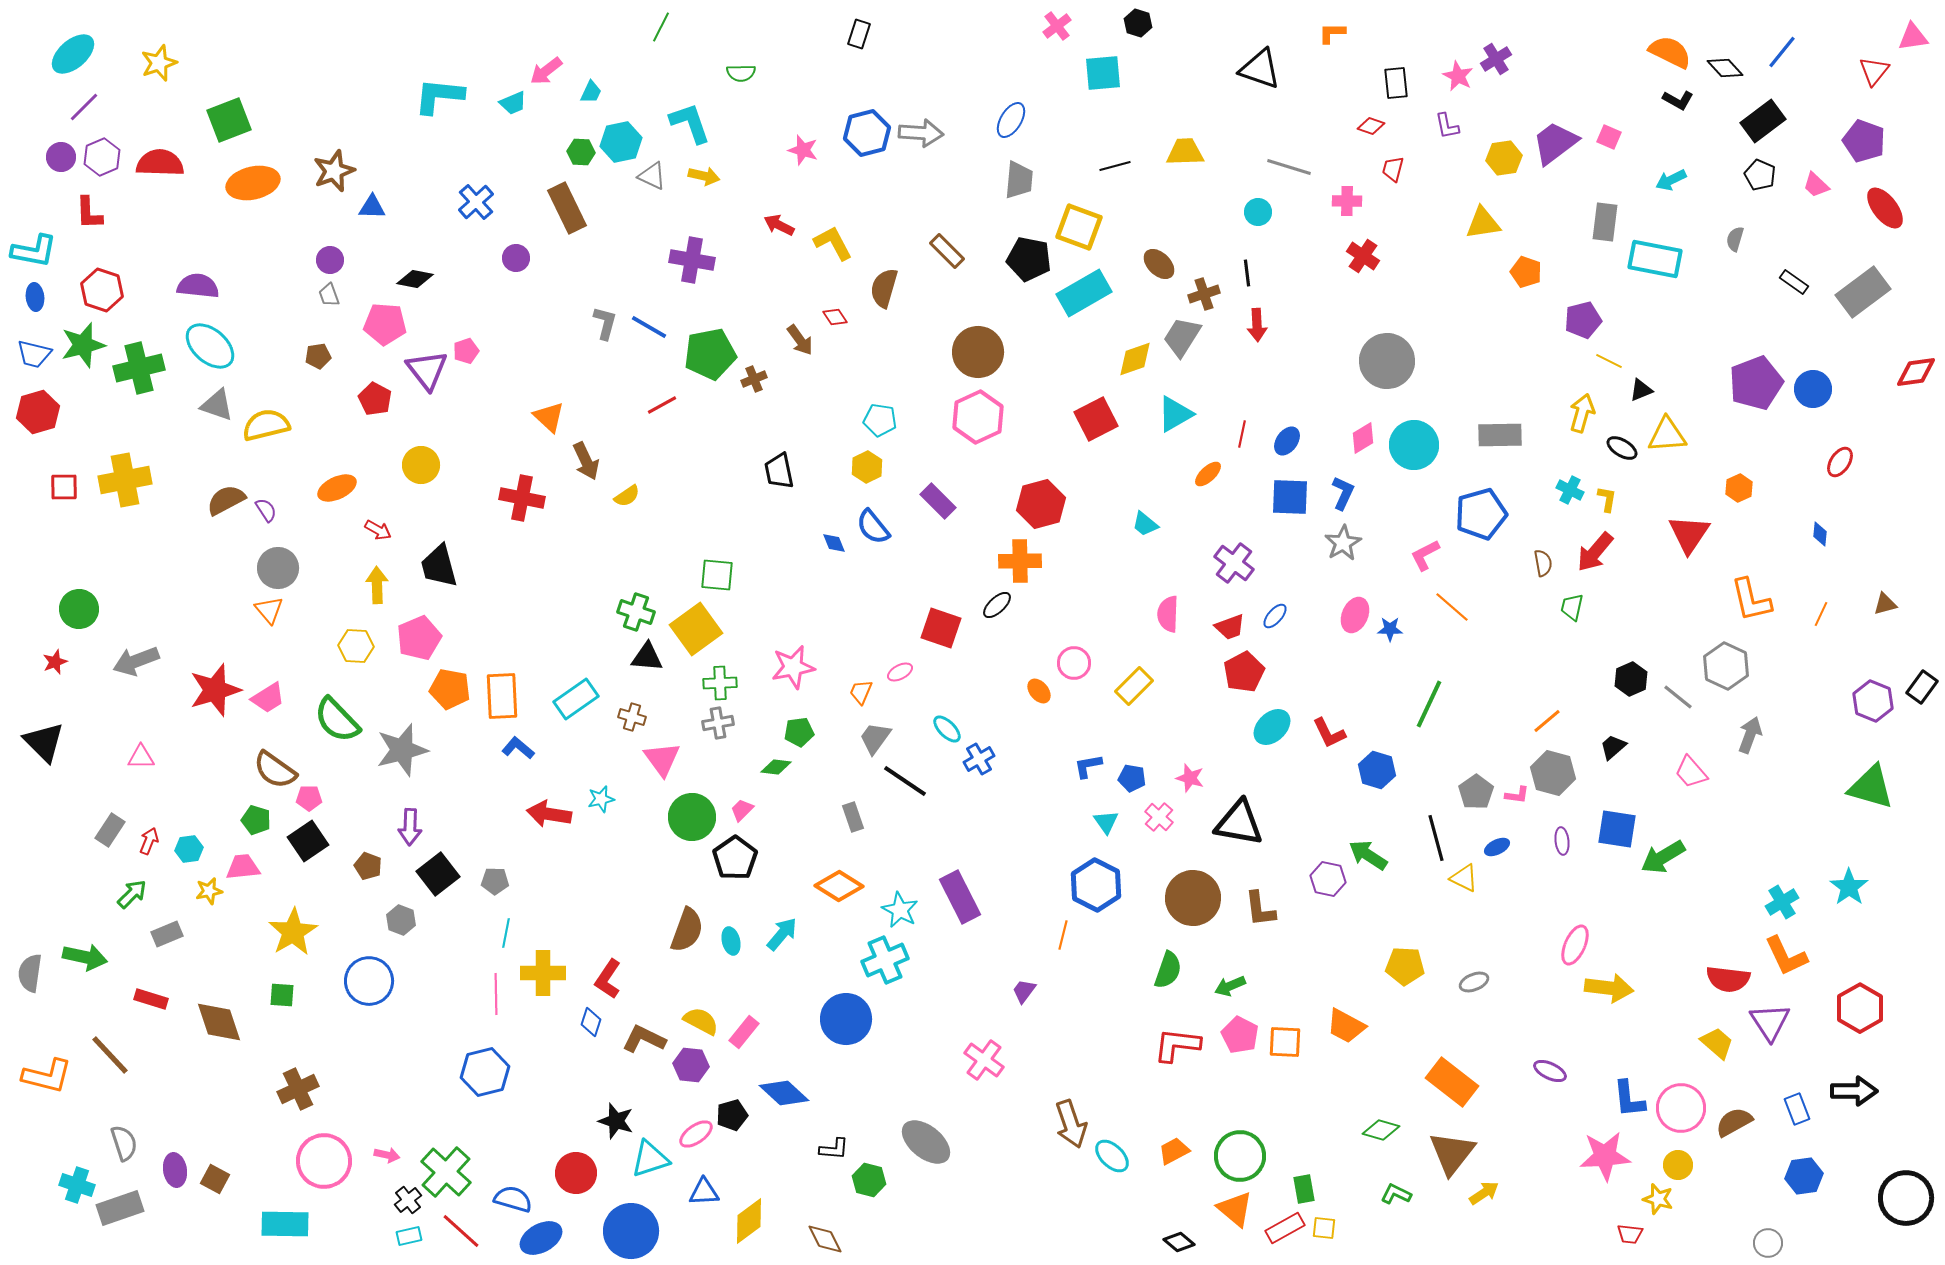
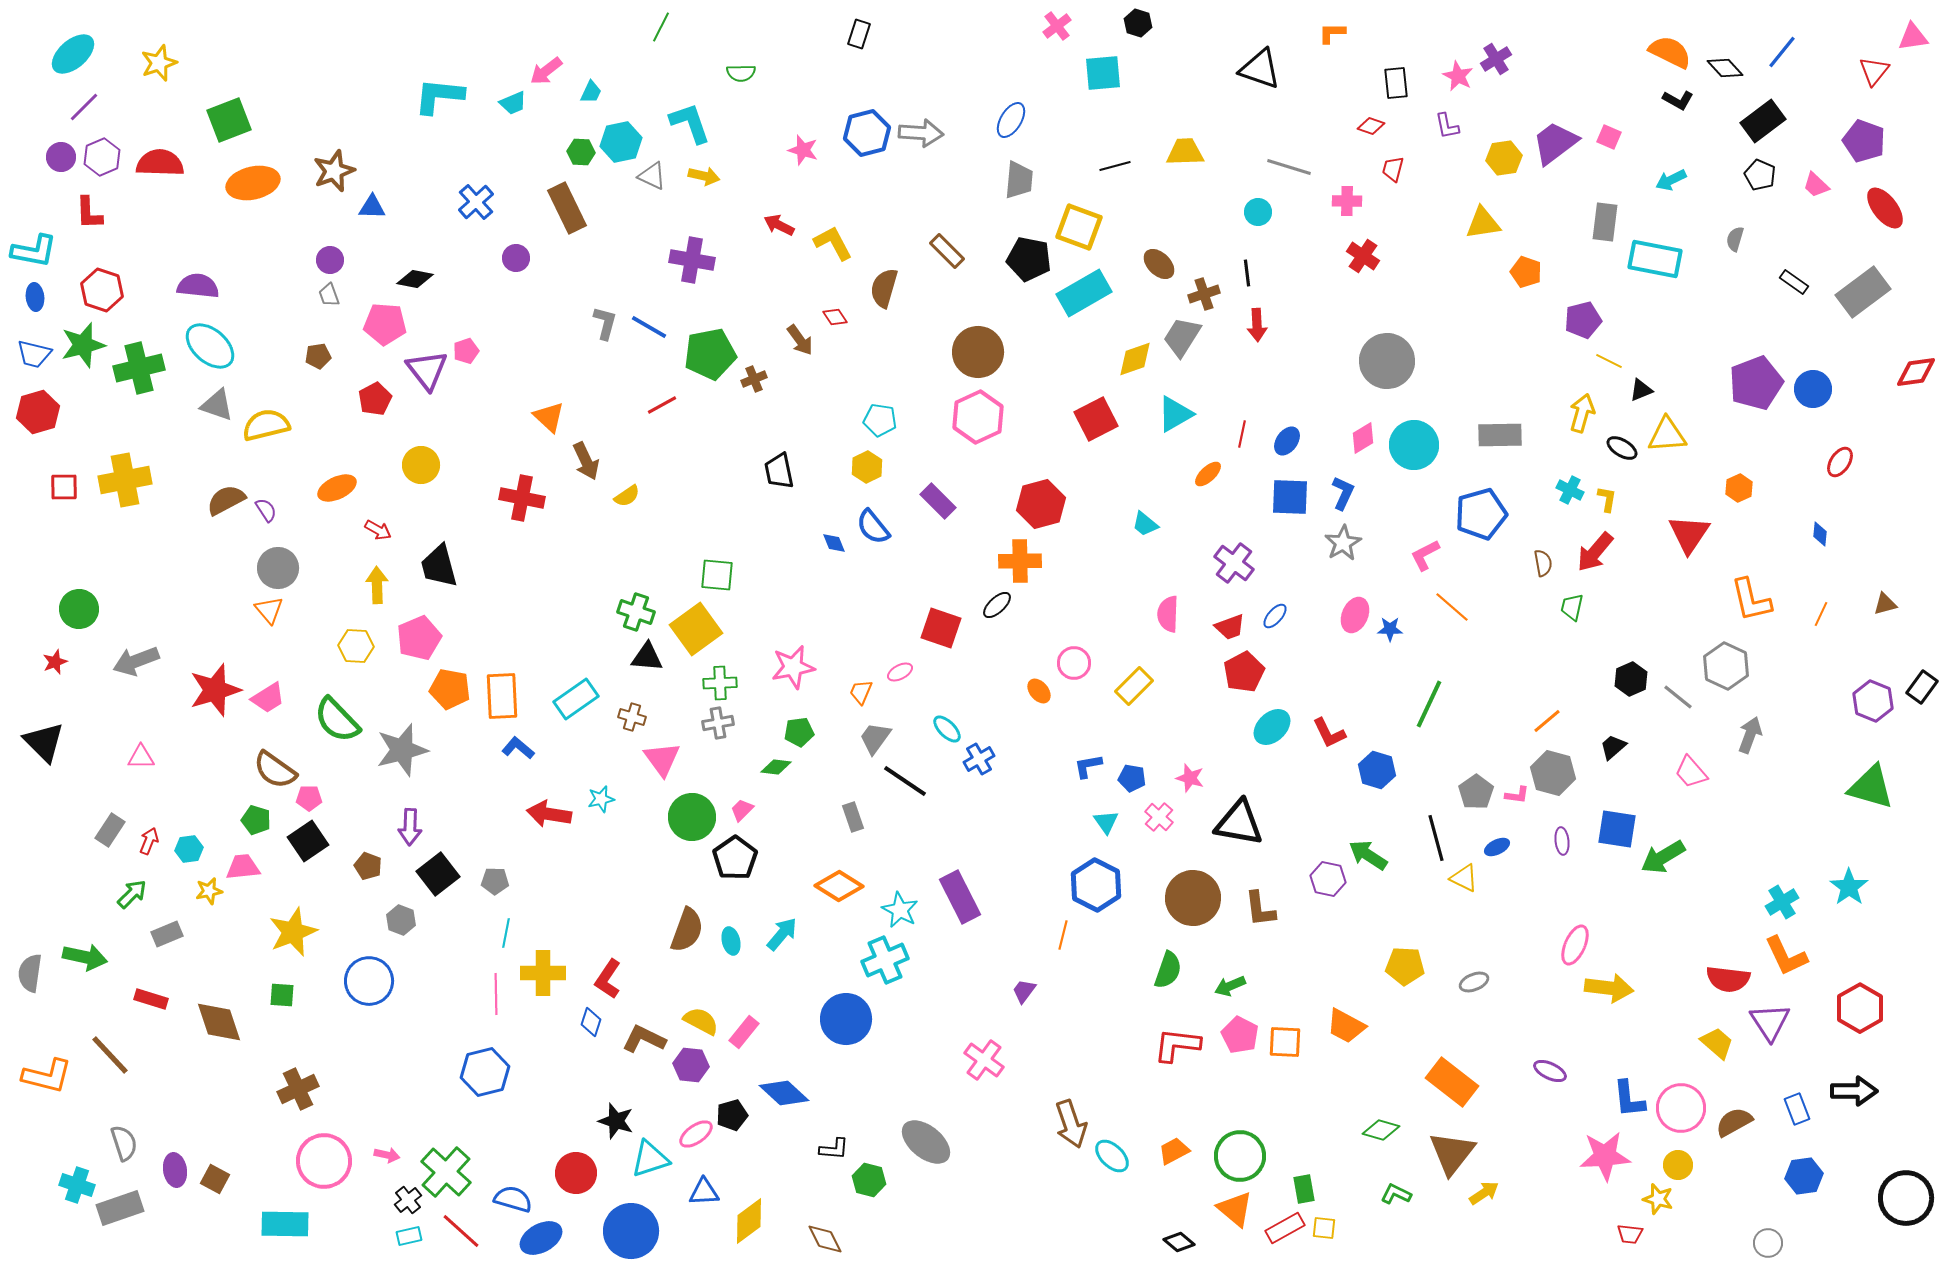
red pentagon at (375, 399): rotated 16 degrees clockwise
yellow star at (293, 932): rotated 9 degrees clockwise
